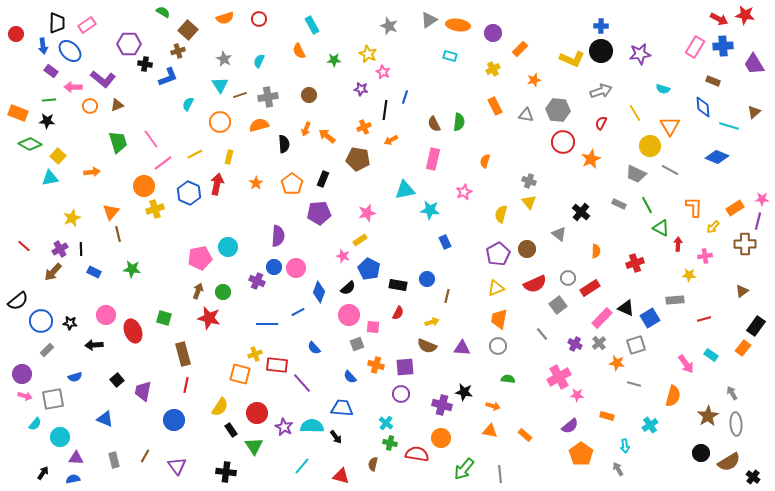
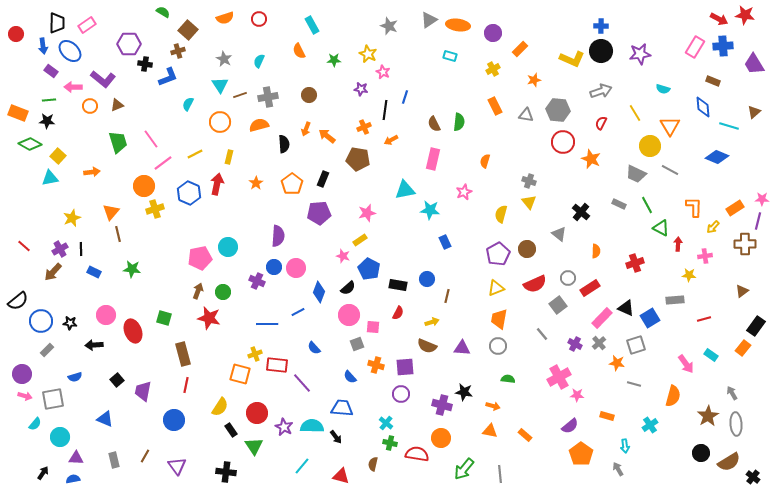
orange star at (591, 159): rotated 24 degrees counterclockwise
